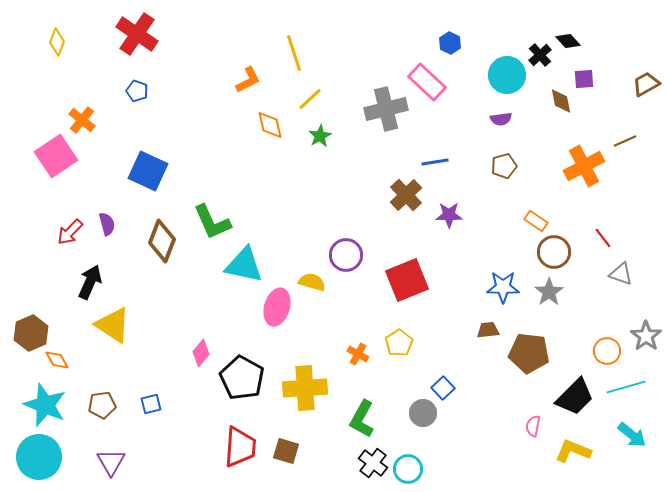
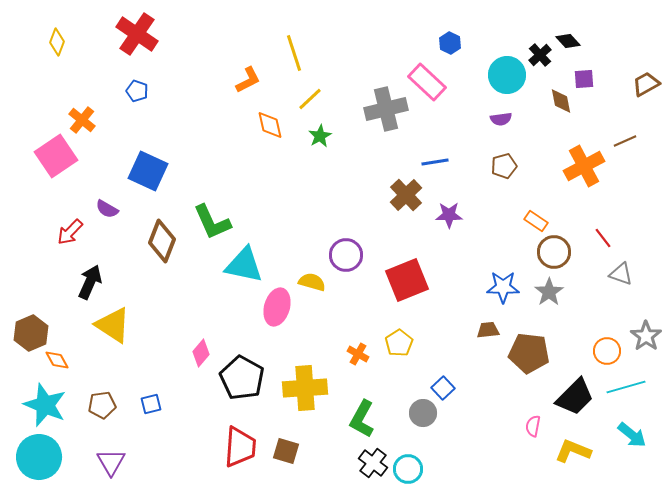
purple semicircle at (107, 224): moved 15 px up; rotated 135 degrees clockwise
